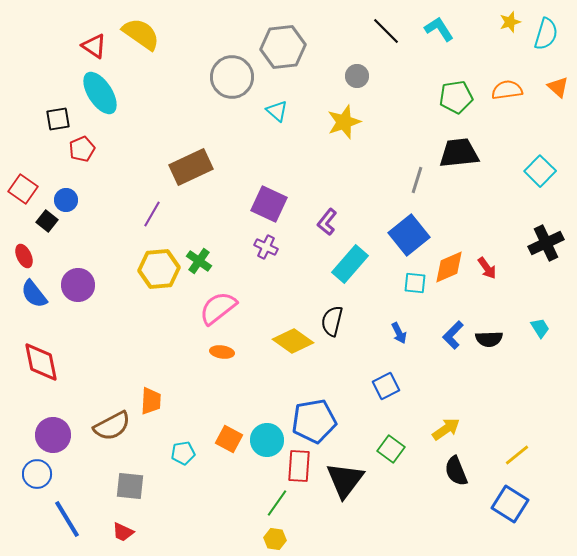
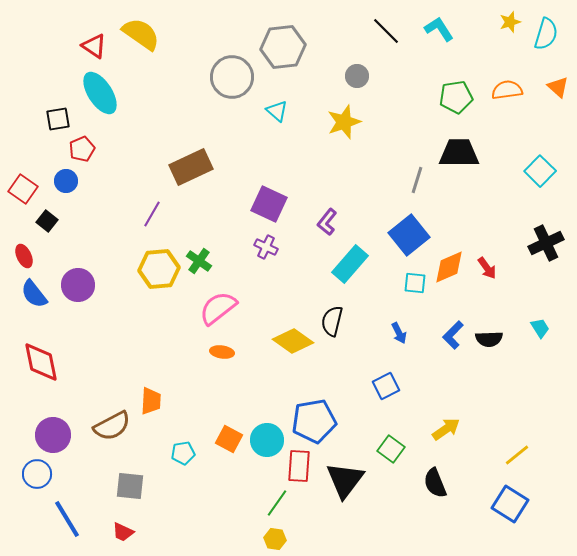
black trapezoid at (459, 153): rotated 6 degrees clockwise
blue circle at (66, 200): moved 19 px up
black semicircle at (456, 471): moved 21 px left, 12 px down
